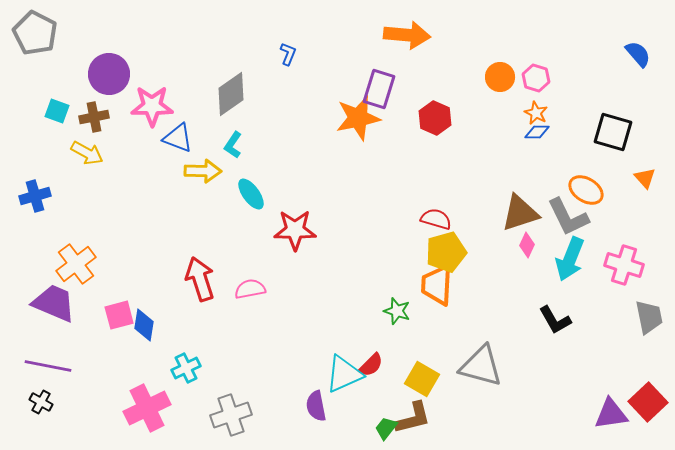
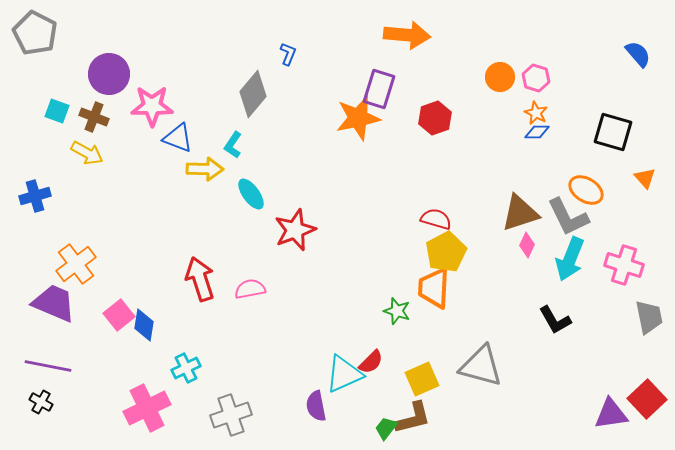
gray diamond at (231, 94): moved 22 px right; rotated 15 degrees counterclockwise
brown cross at (94, 117): rotated 32 degrees clockwise
red hexagon at (435, 118): rotated 16 degrees clockwise
yellow arrow at (203, 171): moved 2 px right, 2 px up
red star at (295, 230): rotated 21 degrees counterclockwise
yellow pentagon at (446, 252): rotated 12 degrees counterclockwise
orange trapezoid at (437, 285): moved 3 px left, 3 px down
pink square at (119, 315): rotated 24 degrees counterclockwise
red semicircle at (371, 365): moved 3 px up
yellow square at (422, 379): rotated 36 degrees clockwise
red square at (648, 402): moved 1 px left, 3 px up
